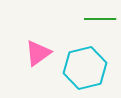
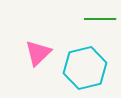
pink triangle: rotated 8 degrees counterclockwise
